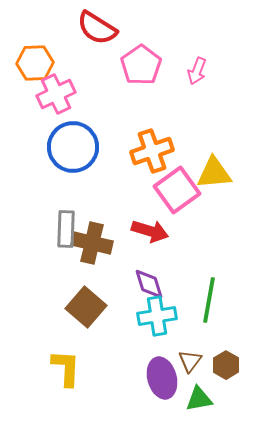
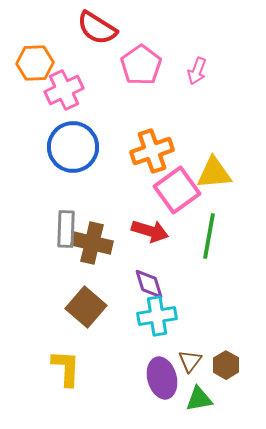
pink cross: moved 8 px right, 4 px up
green line: moved 64 px up
